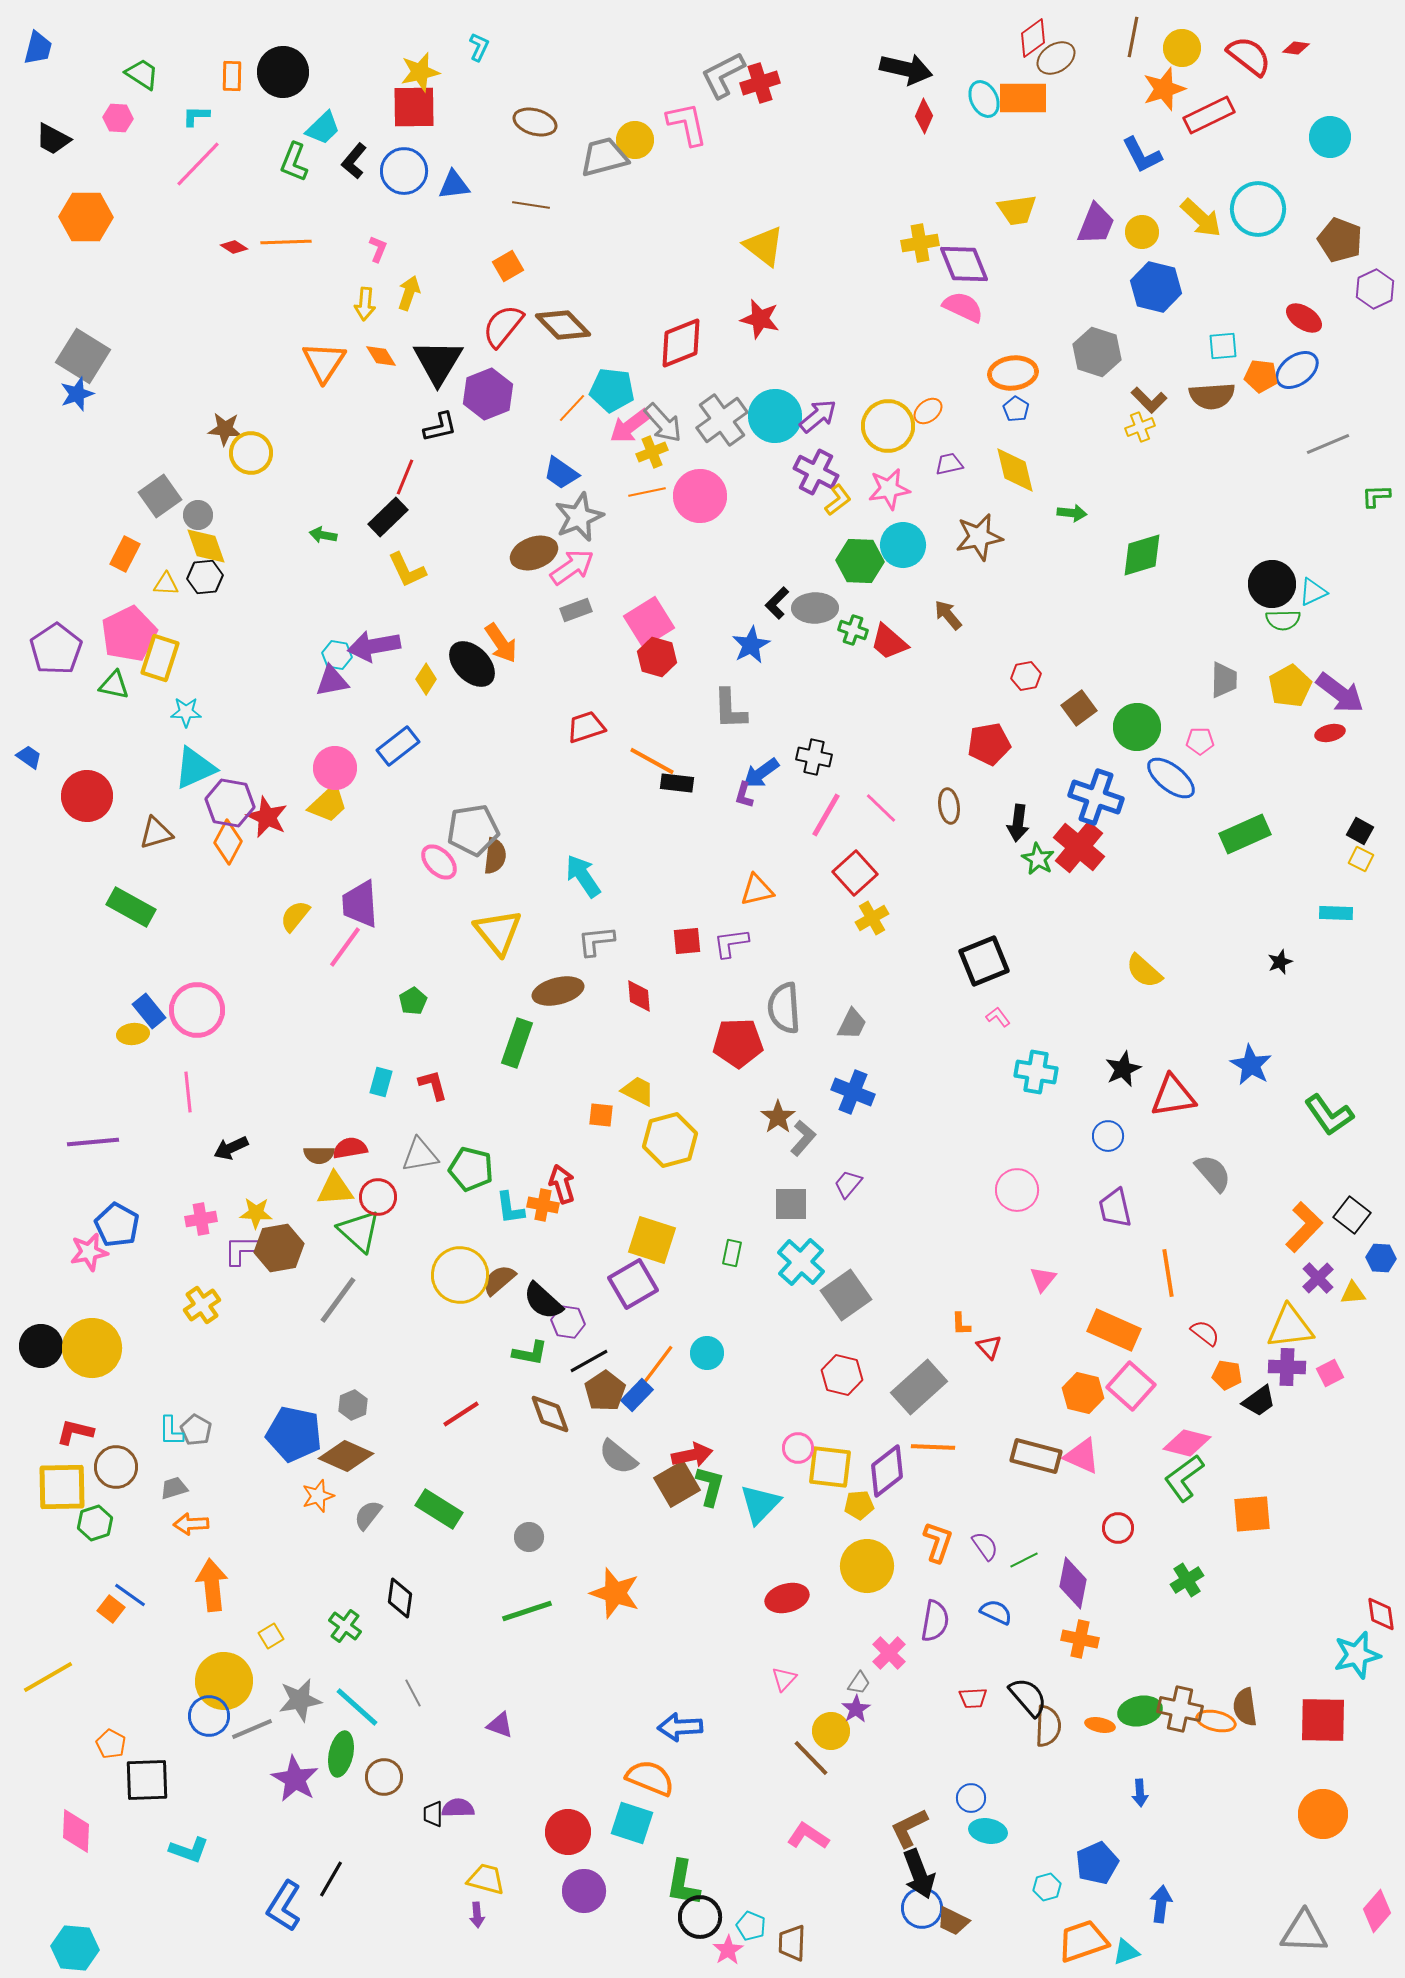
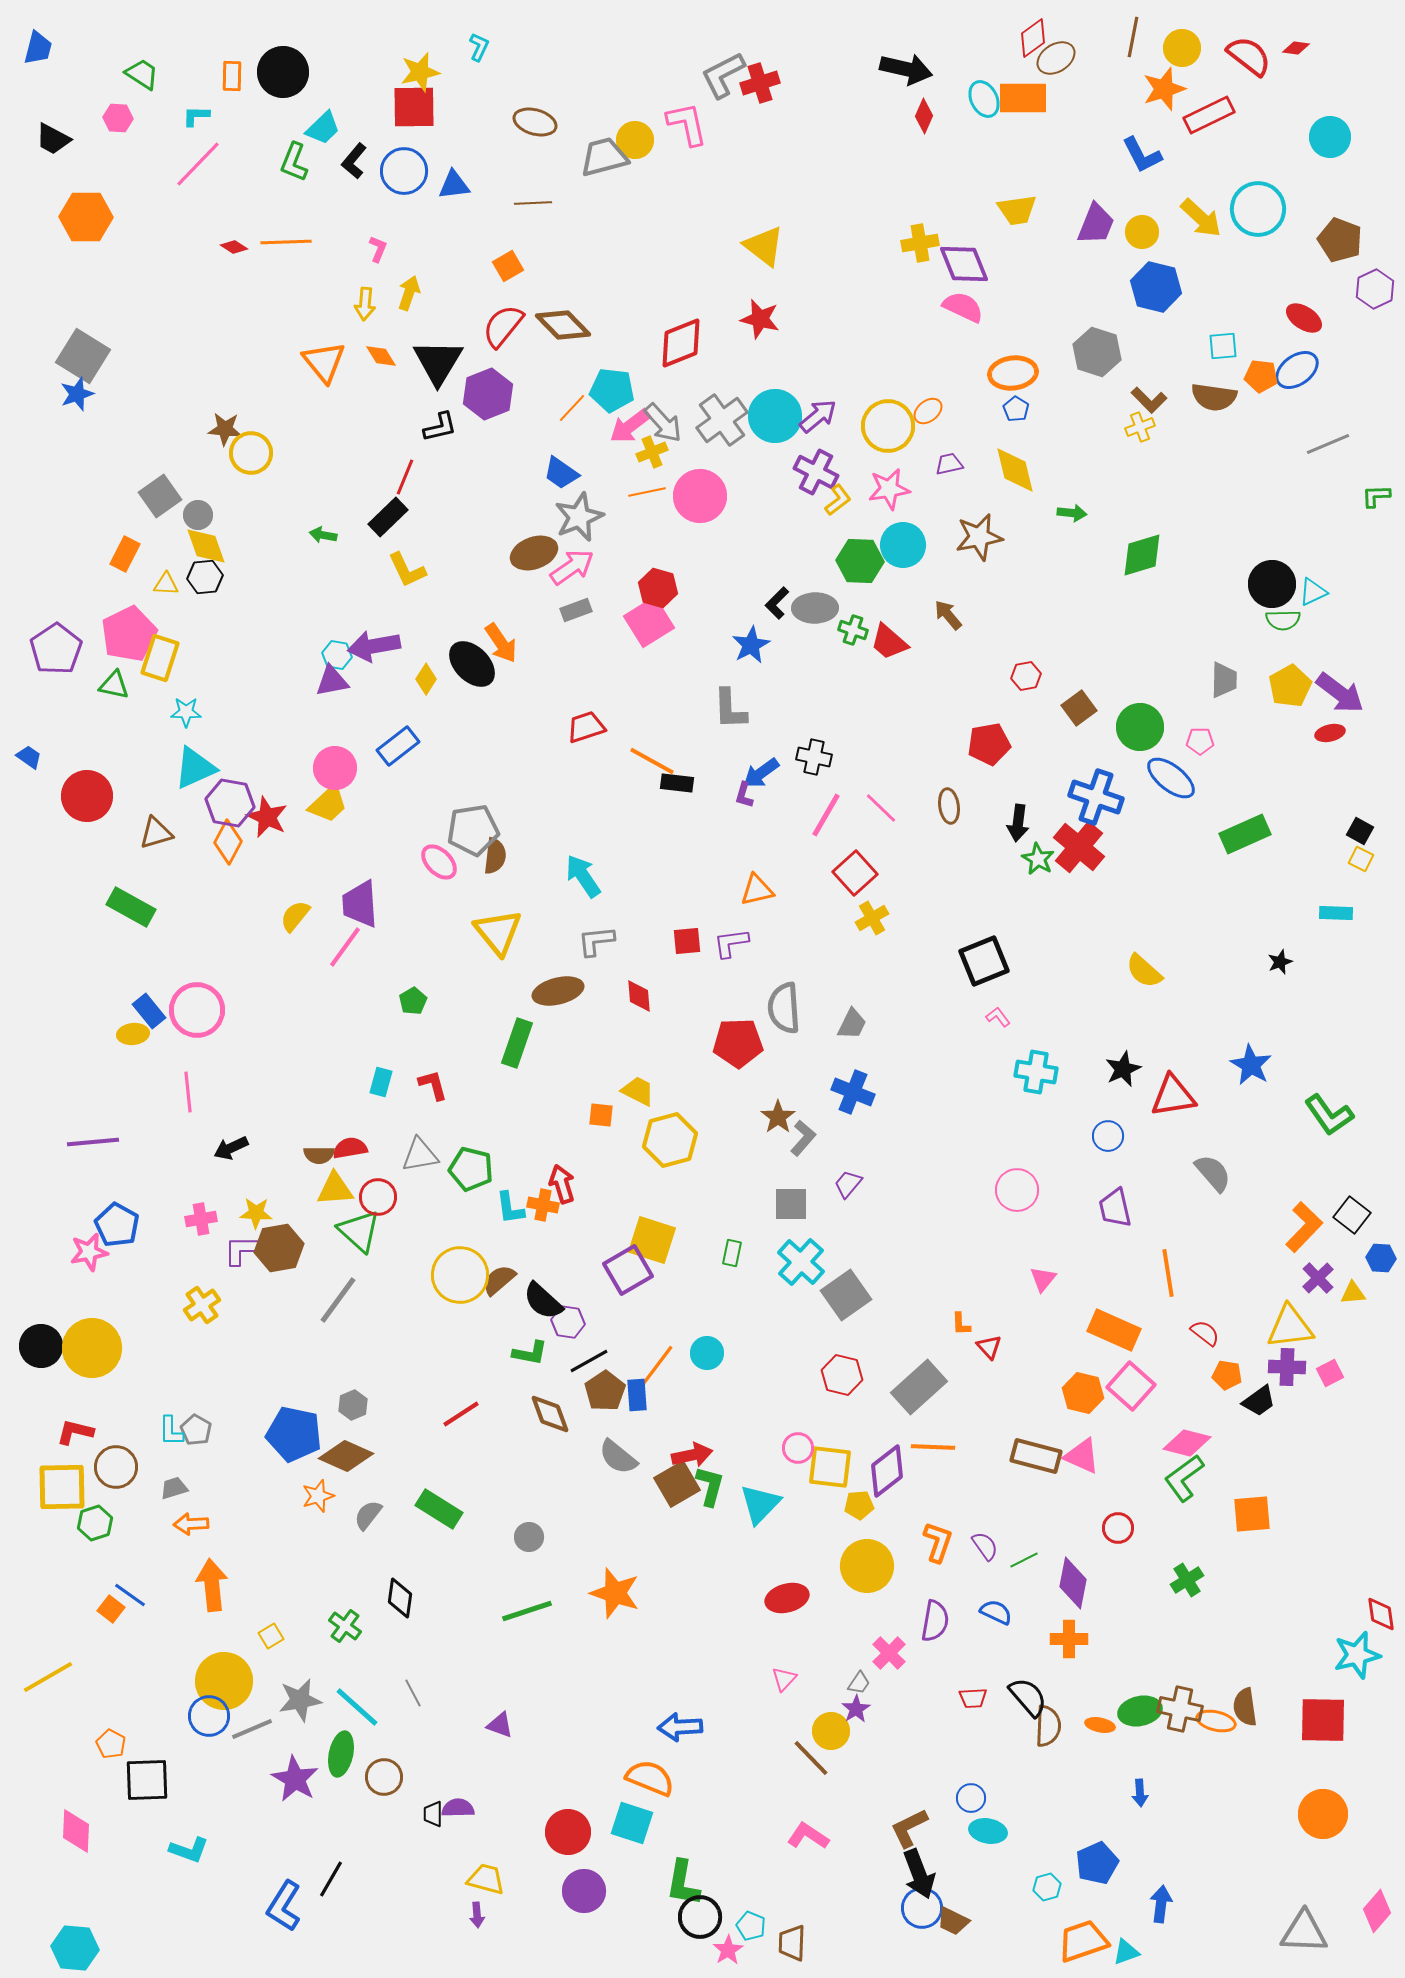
brown line at (531, 205): moved 2 px right, 2 px up; rotated 12 degrees counterclockwise
orange triangle at (324, 362): rotated 12 degrees counterclockwise
brown semicircle at (1212, 396): moved 2 px right, 1 px down; rotated 12 degrees clockwise
red hexagon at (657, 657): moved 1 px right, 69 px up
green circle at (1137, 727): moved 3 px right
purple square at (633, 1284): moved 5 px left, 14 px up
blue rectangle at (637, 1395): rotated 48 degrees counterclockwise
orange cross at (1080, 1639): moved 11 px left; rotated 12 degrees counterclockwise
